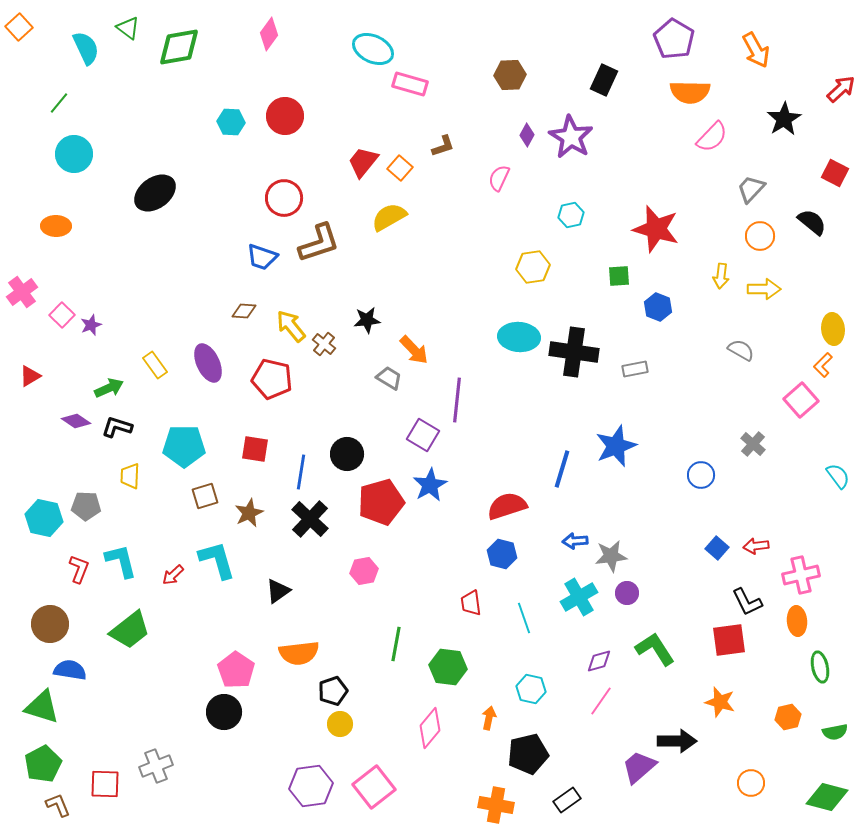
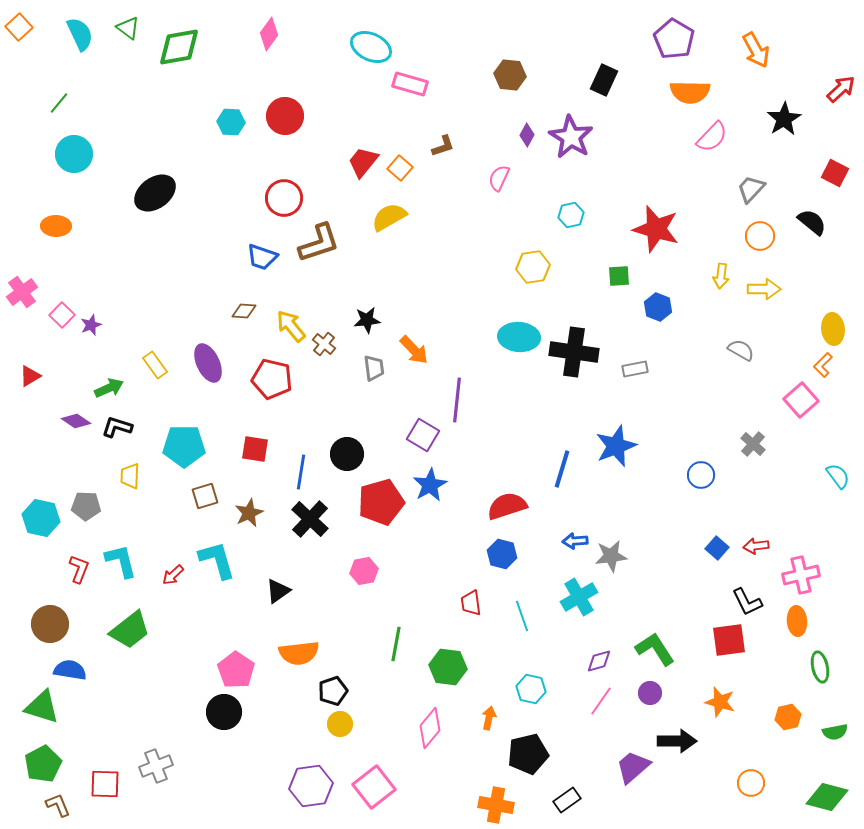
cyan semicircle at (86, 48): moved 6 px left, 14 px up
cyan ellipse at (373, 49): moved 2 px left, 2 px up
brown hexagon at (510, 75): rotated 8 degrees clockwise
gray trapezoid at (389, 378): moved 15 px left, 10 px up; rotated 52 degrees clockwise
cyan hexagon at (44, 518): moved 3 px left
purple circle at (627, 593): moved 23 px right, 100 px down
cyan line at (524, 618): moved 2 px left, 2 px up
purple trapezoid at (639, 767): moved 6 px left
